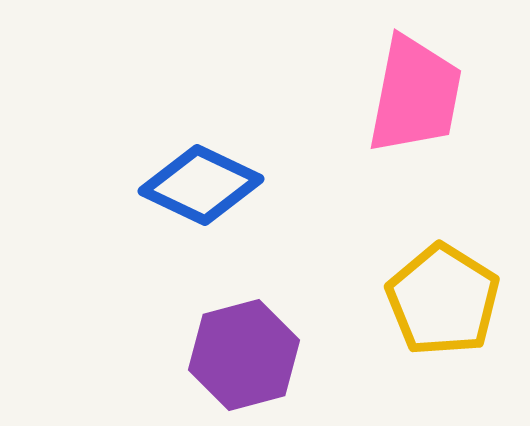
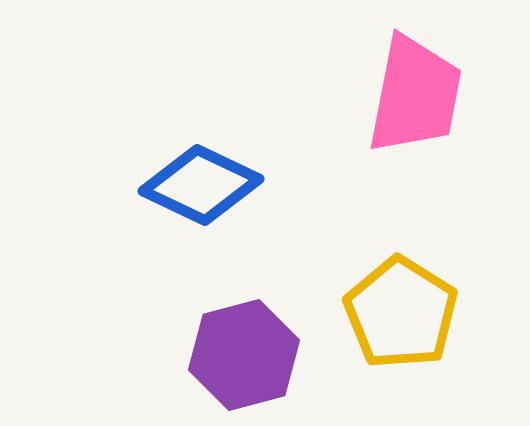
yellow pentagon: moved 42 px left, 13 px down
